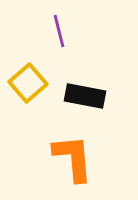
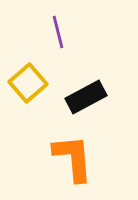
purple line: moved 1 px left, 1 px down
black rectangle: moved 1 px right, 1 px down; rotated 39 degrees counterclockwise
